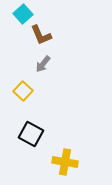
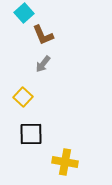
cyan square: moved 1 px right, 1 px up
brown L-shape: moved 2 px right
yellow square: moved 6 px down
black square: rotated 30 degrees counterclockwise
